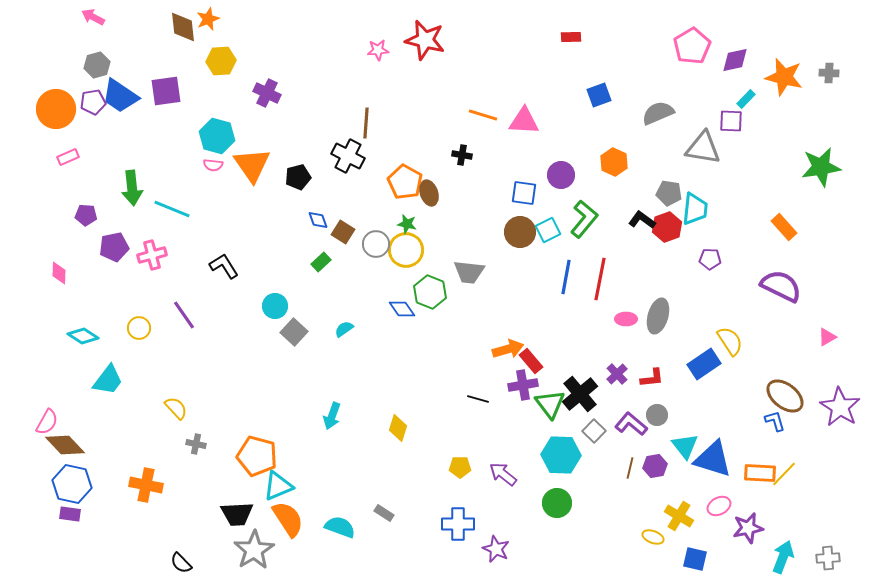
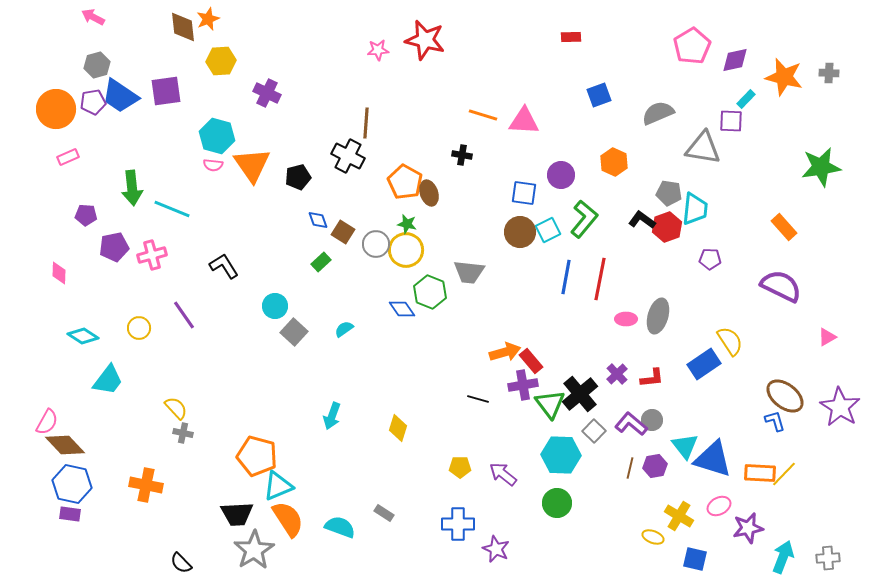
orange arrow at (508, 349): moved 3 px left, 3 px down
gray circle at (657, 415): moved 5 px left, 5 px down
gray cross at (196, 444): moved 13 px left, 11 px up
